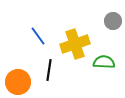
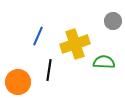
blue line: rotated 60 degrees clockwise
